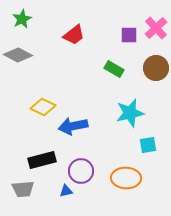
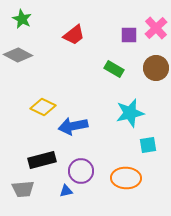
green star: rotated 18 degrees counterclockwise
